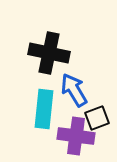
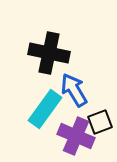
cyan rectangle: moved 1 px right; rotated 30 degrees clockwise
black square: moved 3 px right, 4 px down
purple cross: rotated 15 degrees clockwise
